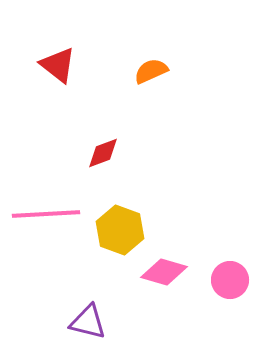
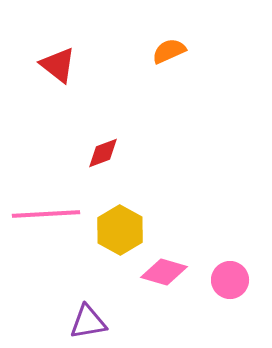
orange semicircle: moved 18 px right, 20 px up
yellow hexagon: rotated 9 degrees clockwise
purple triangle: rotated 24 degrees counterclockwise
